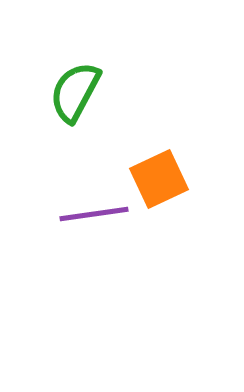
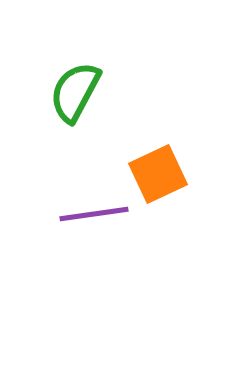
orange square: moved 1 px left, 5 px up
